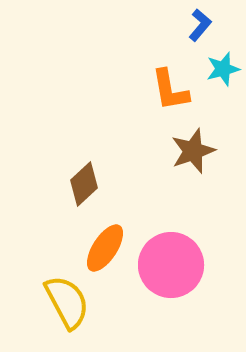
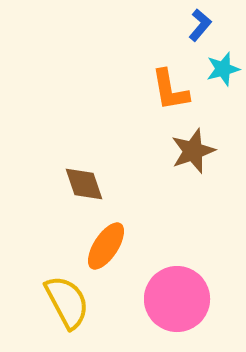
brown diamond: rotated 66 degrees counterclockwise
orange ellipse: moved 1 px right, 2 px up
pink circle: moved 6 px right, 34 px down
